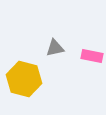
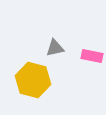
yellow hexagon: moved 9 px right, 1 px down
